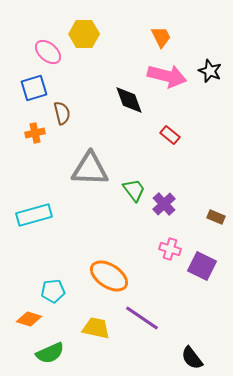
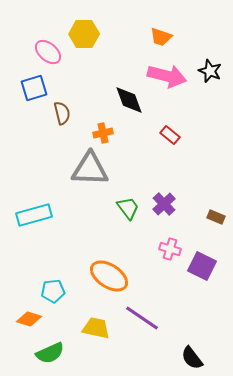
orange trapezoid: rotated 135 degrees clockwise
orange cross: moved 68 px right
green trapezoid: moved 6 px left, 18 px down
